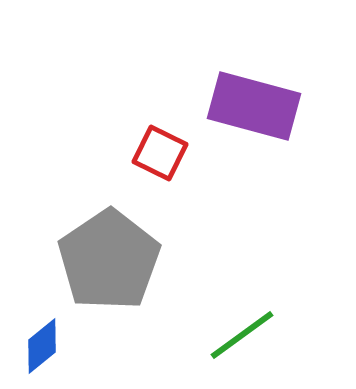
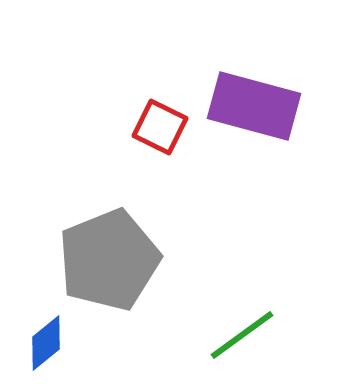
red square: moved 26 px up
gray pentagon: rotated 12 degrees clockwise
blue diamond: moved 4 px right, 3 px up
